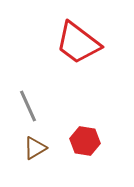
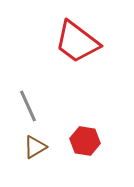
red trapezoid: moved 1 px left, 1 px up
brown triangle: moved 1 px up
